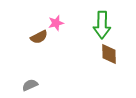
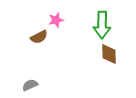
pink star: moved 3 px up
